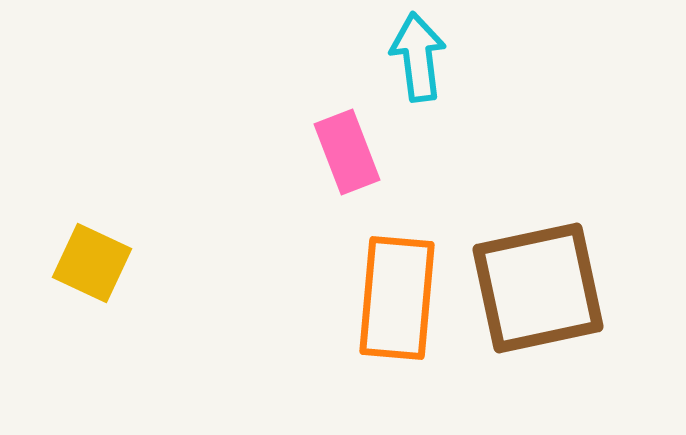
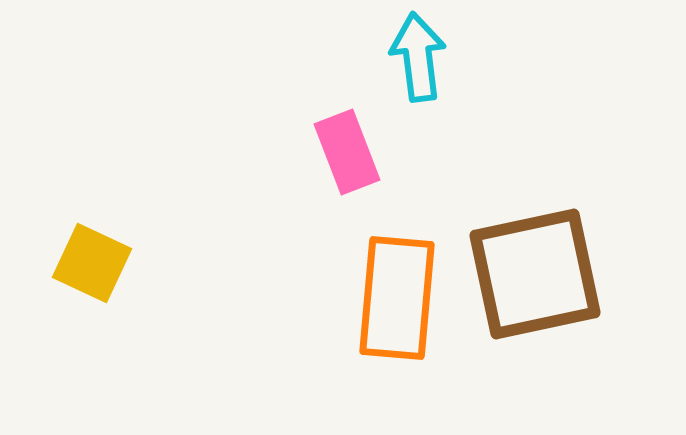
brown square: moved 3 px left, 14 px up
